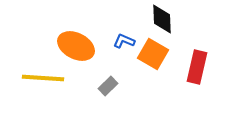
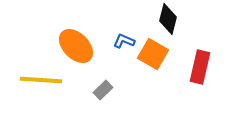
black diamond: moved 6 px right; rotated 16 degrees clockwise
orange ellipse: rotated 18 degrees clockwise
red rectangle: moved 3 px right
yellow line: moved 2 px left, 2 px down
gray rectangle: moved 5 px left, 4 px down
